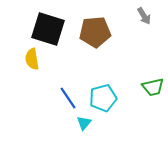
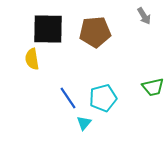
black square: rotated 16 degrees counterclockwise
